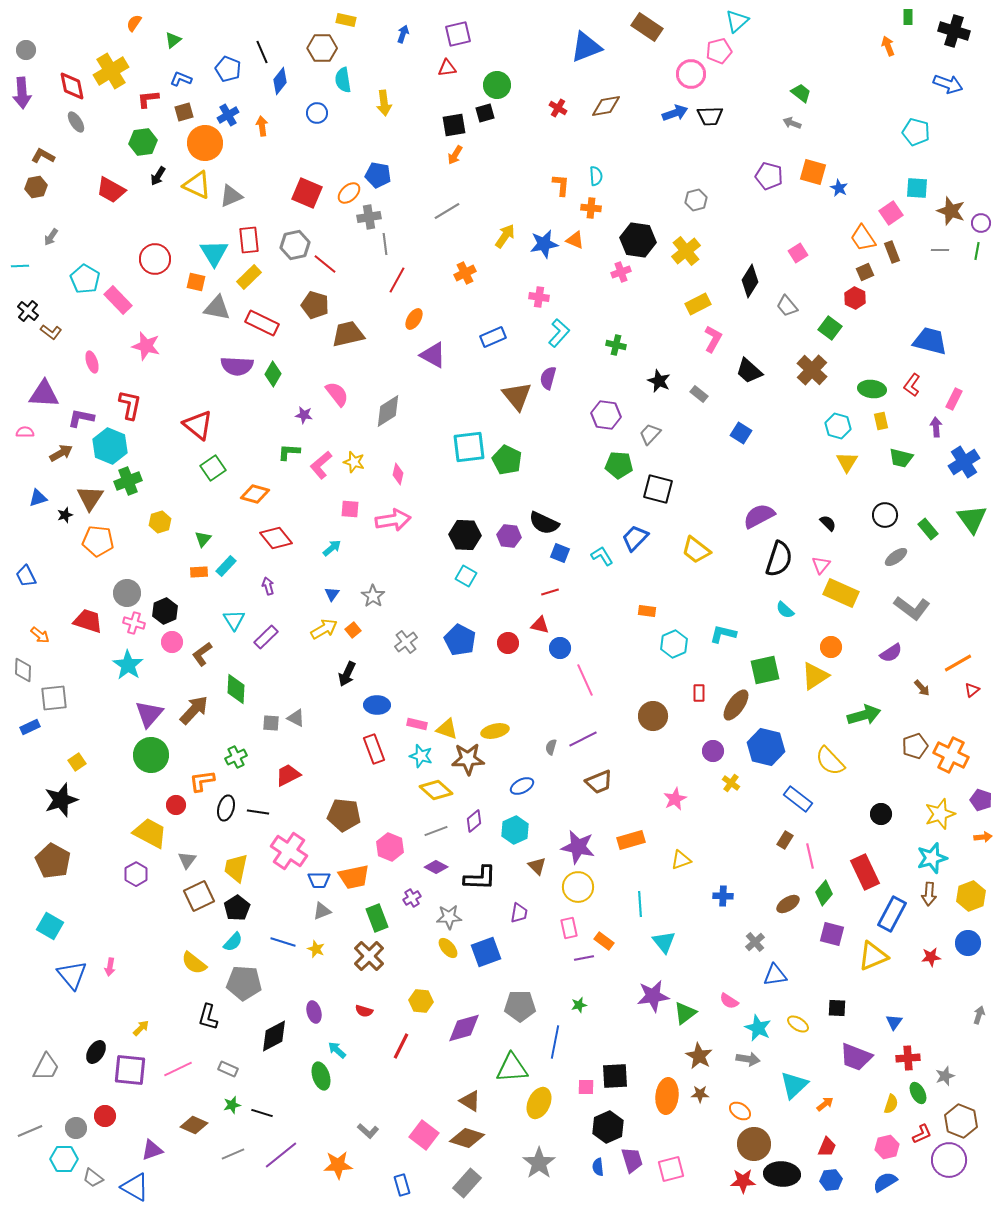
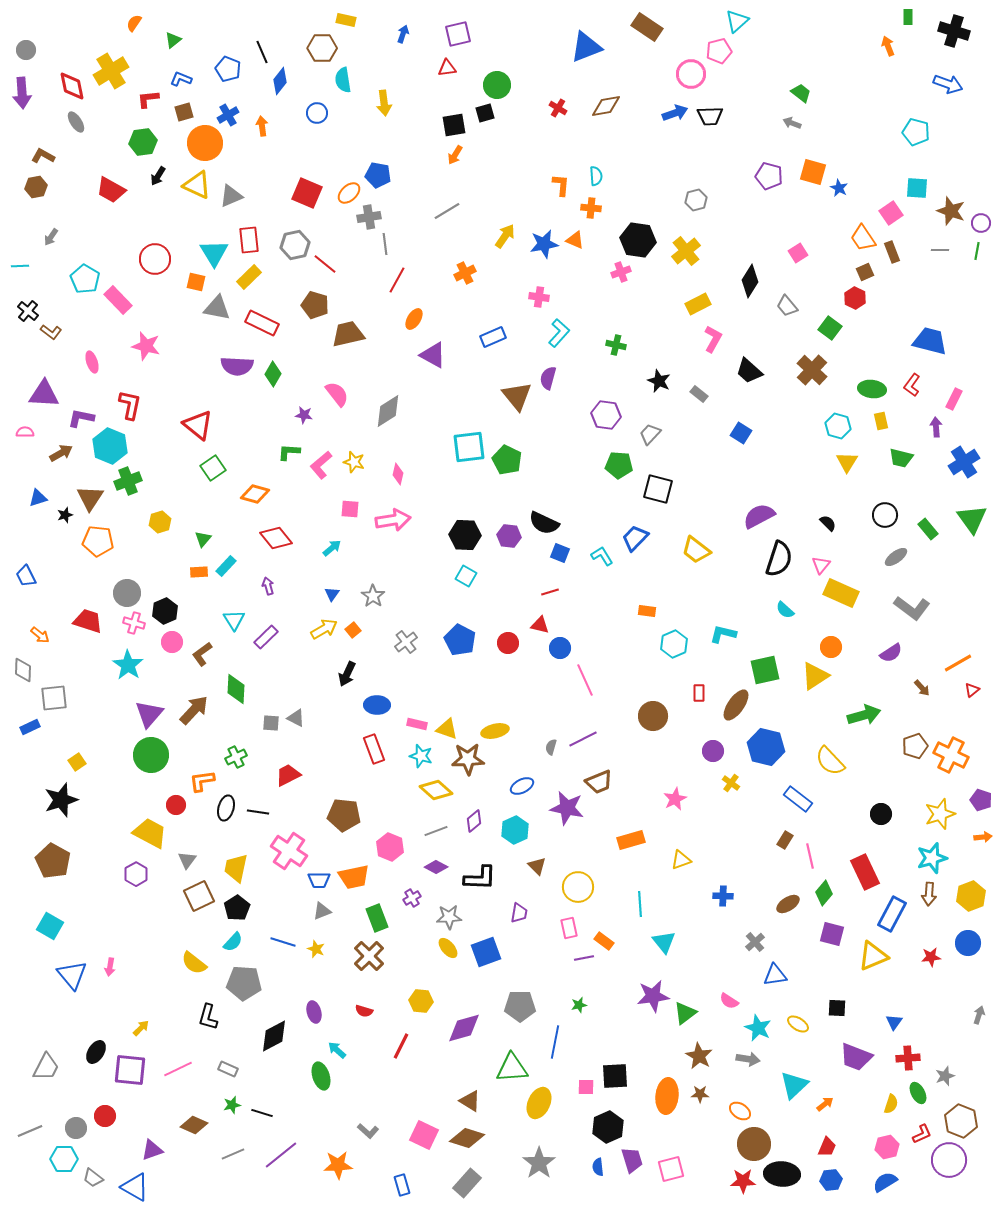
purple star at (578, 847): moved 11 px left, 39 px up
pink square at (424, 1135): rotated 12 degrees counterclockwise
